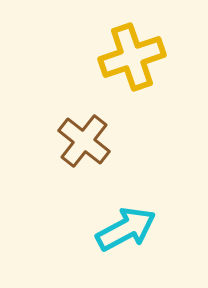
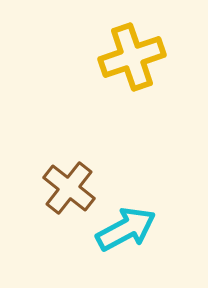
brown cross: moved 15 px left, 47 px down
